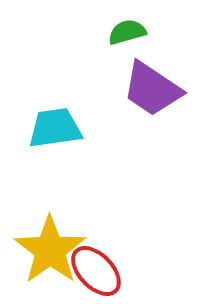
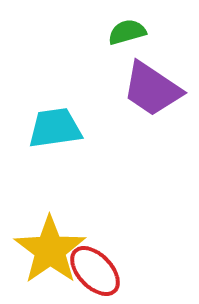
red ellipse: moved 1 px left
